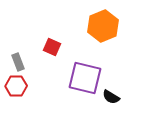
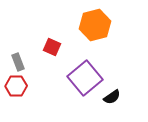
orange hexagon: moved 8 px left, 1 px up; rotated 8 degrees clockwise
purple square: rotated 36 degrees clockwise
black semicircle: moved 1 px right; rotated 66 degrees counterclockwise
